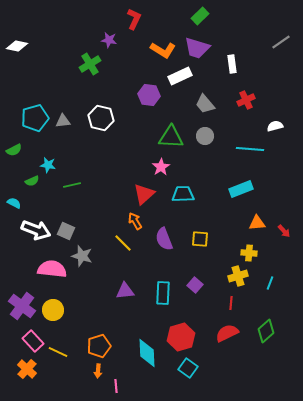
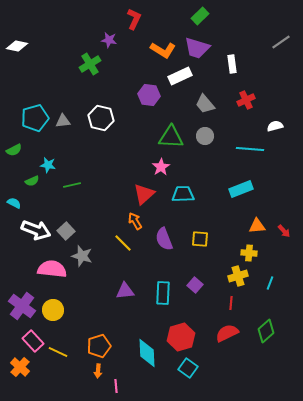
orange triangle at (257, 223): moved 3 px down
gray square at (66, 231): rotated 24 degrees clockwise
orange cross at (27, 369): moved 7 px left, 2 px up
